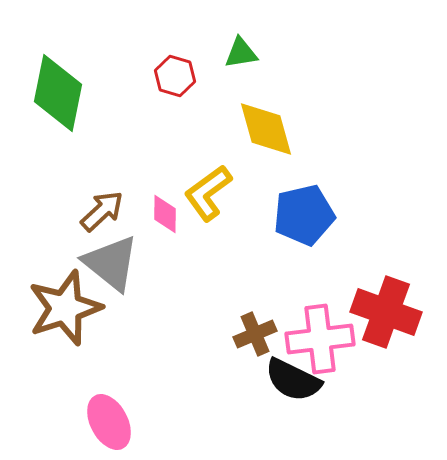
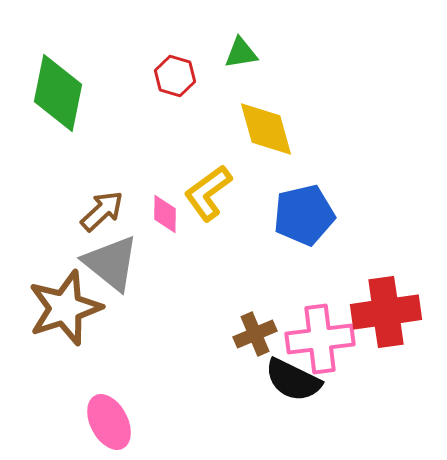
red cross: rotated 28 degrees counterclockwise
